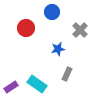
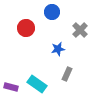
purple rectangle: rotated 48 degrees clockwise
